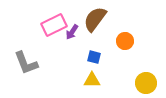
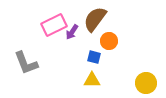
orange circle: moved 16 px left
